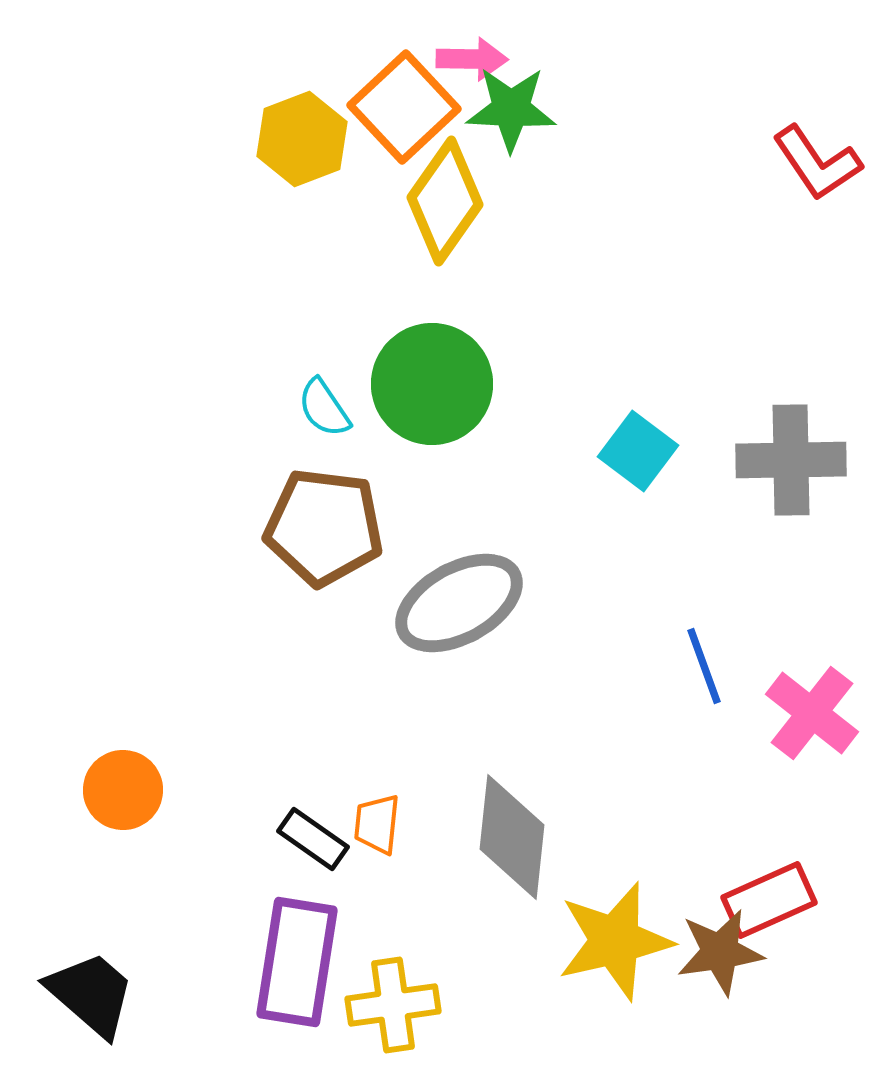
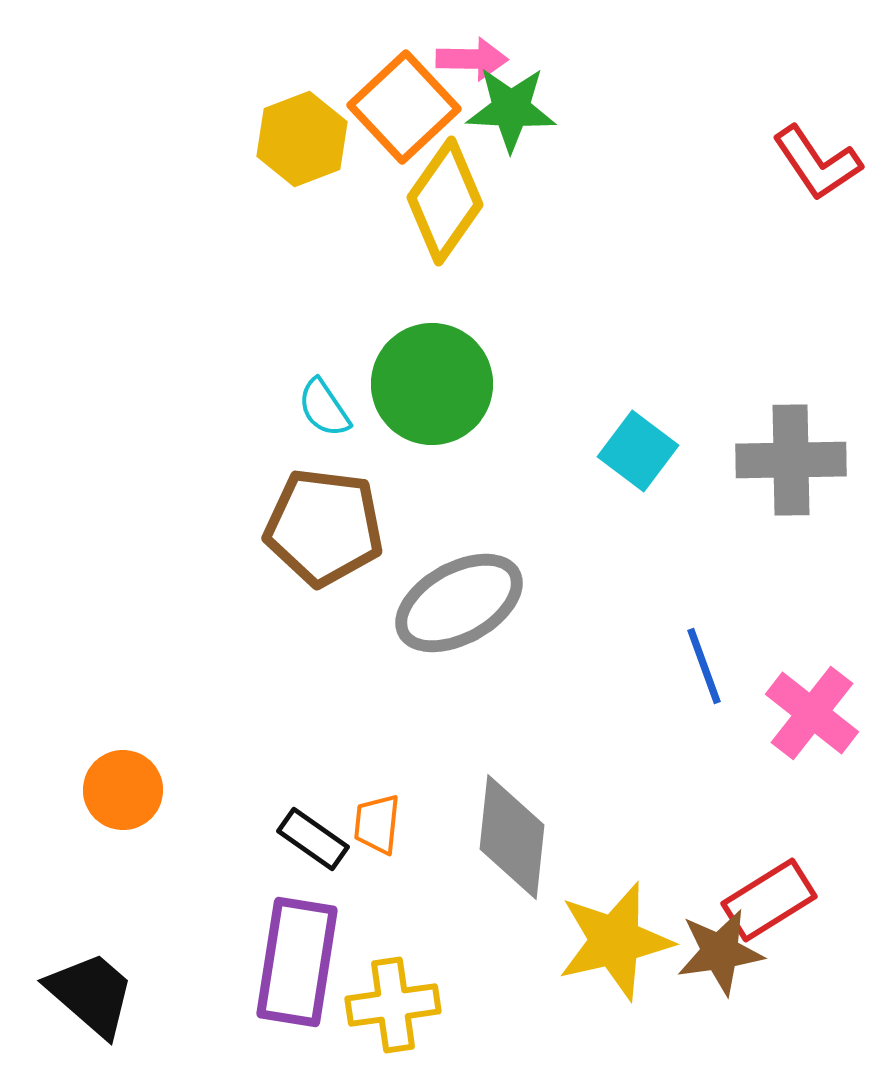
red rectangle: rotated 8 degrees counterclockwise
